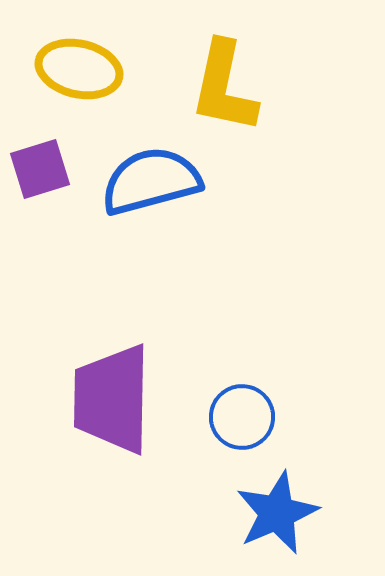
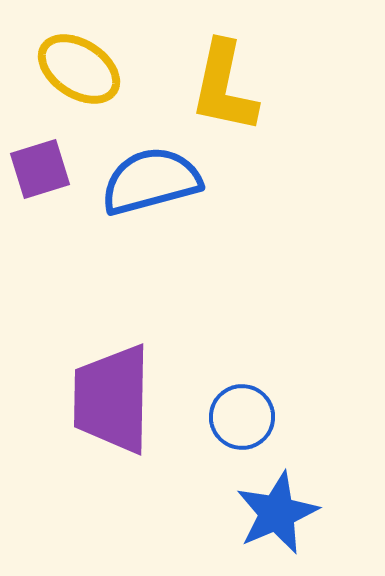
yellow ellipse: rotated 20 degrees clockwise
